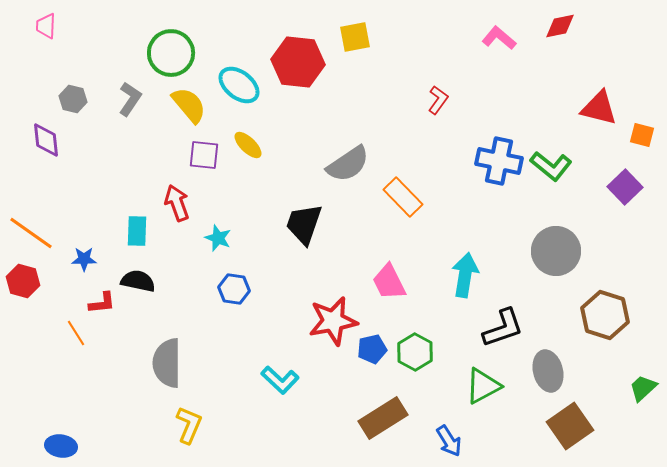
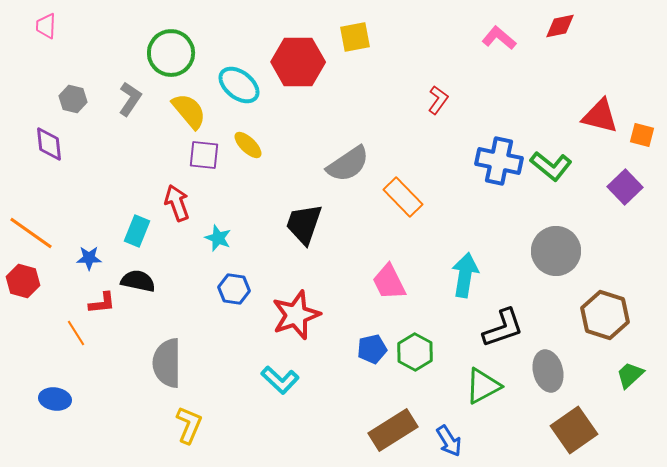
red hexagon at (298, 62): rotated 6 degrees counterclockwise
yellow semicircle at (189, 105): moved 6 px down
red triangle at (599, 108): moved 1 px right, 8 px down
purple diamond at (46, 140): moved 3 px right, 4 px down
cyan rectangle at (137, 231): rotated 20 degrees clockwise
blue star at (84, 259): moved 5 px right, 1 px up
red star at (333, 321): moved 37 px left, 6 px up; rotated 9 degrees counterclockwise
green trapezoid at (643, 388): moved 13 px left, 13 px up
brown rectangle at (383, 418): moved 10 px right, 12 px down
brown square at (570, 426): moved 4 px right, 4 px down
blue ellipse at (61, 446): moved 6 px left, 47 px up
